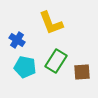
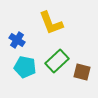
green rectangle: moved 1 px right; rotated 15 degrees clockwise
brown square: rotated 18 degrees clockwise
